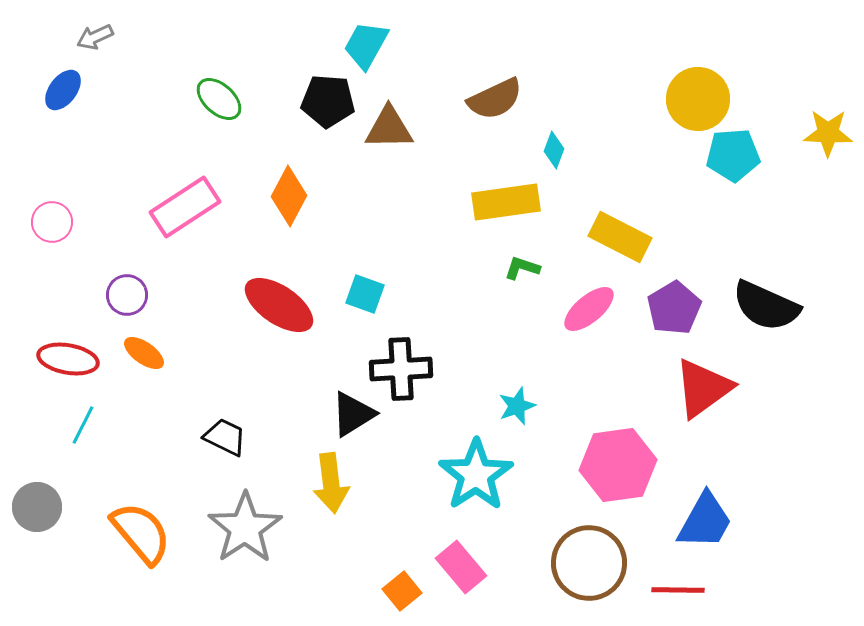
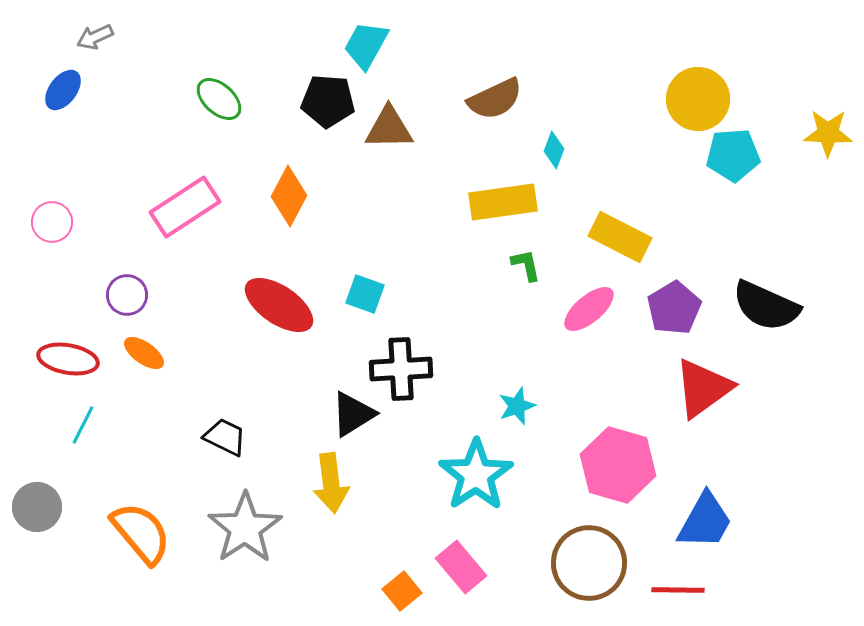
yellow rectangle at (506, 202): moved 3 px left
green L-shape at (522, 268): moved 4 px right, 3 px up; rotated 60 degrees clockwise
pink hexagon at (618, 465): rotated 24 degrees clockwise
